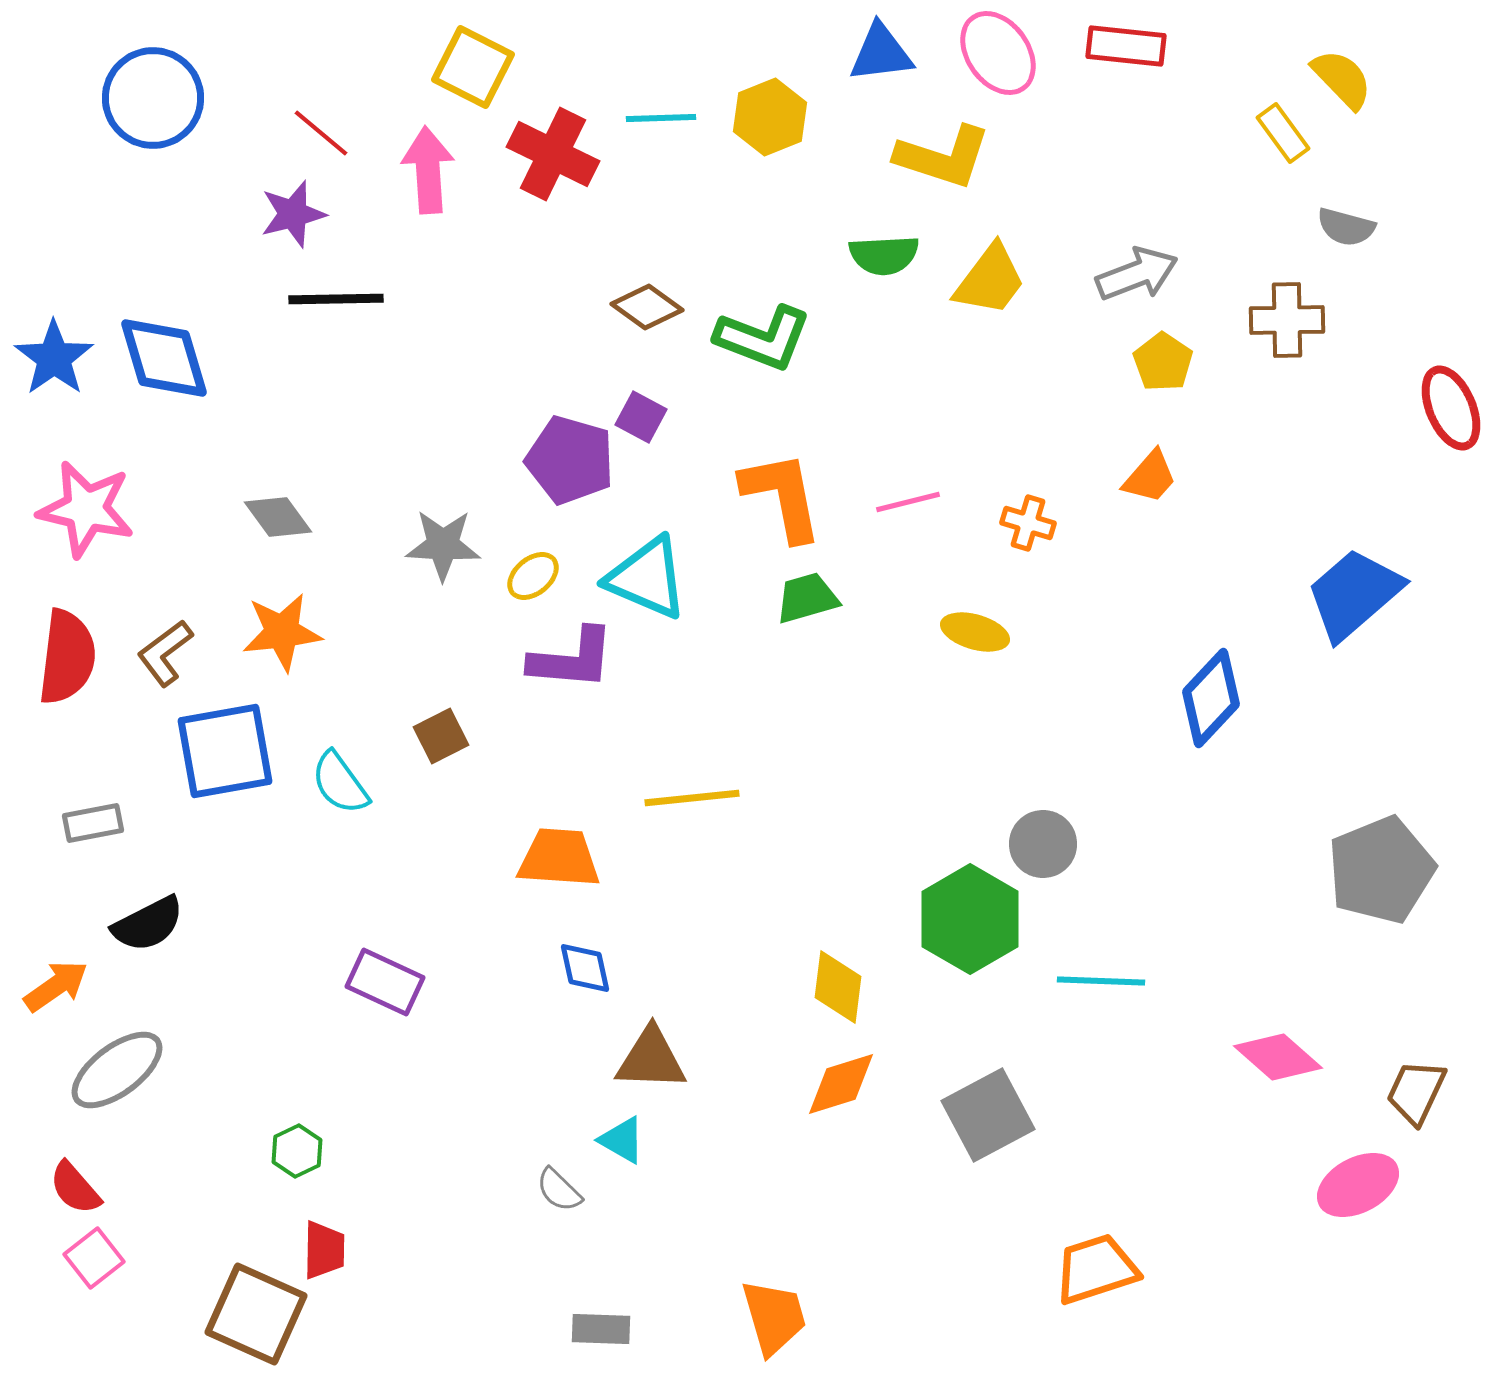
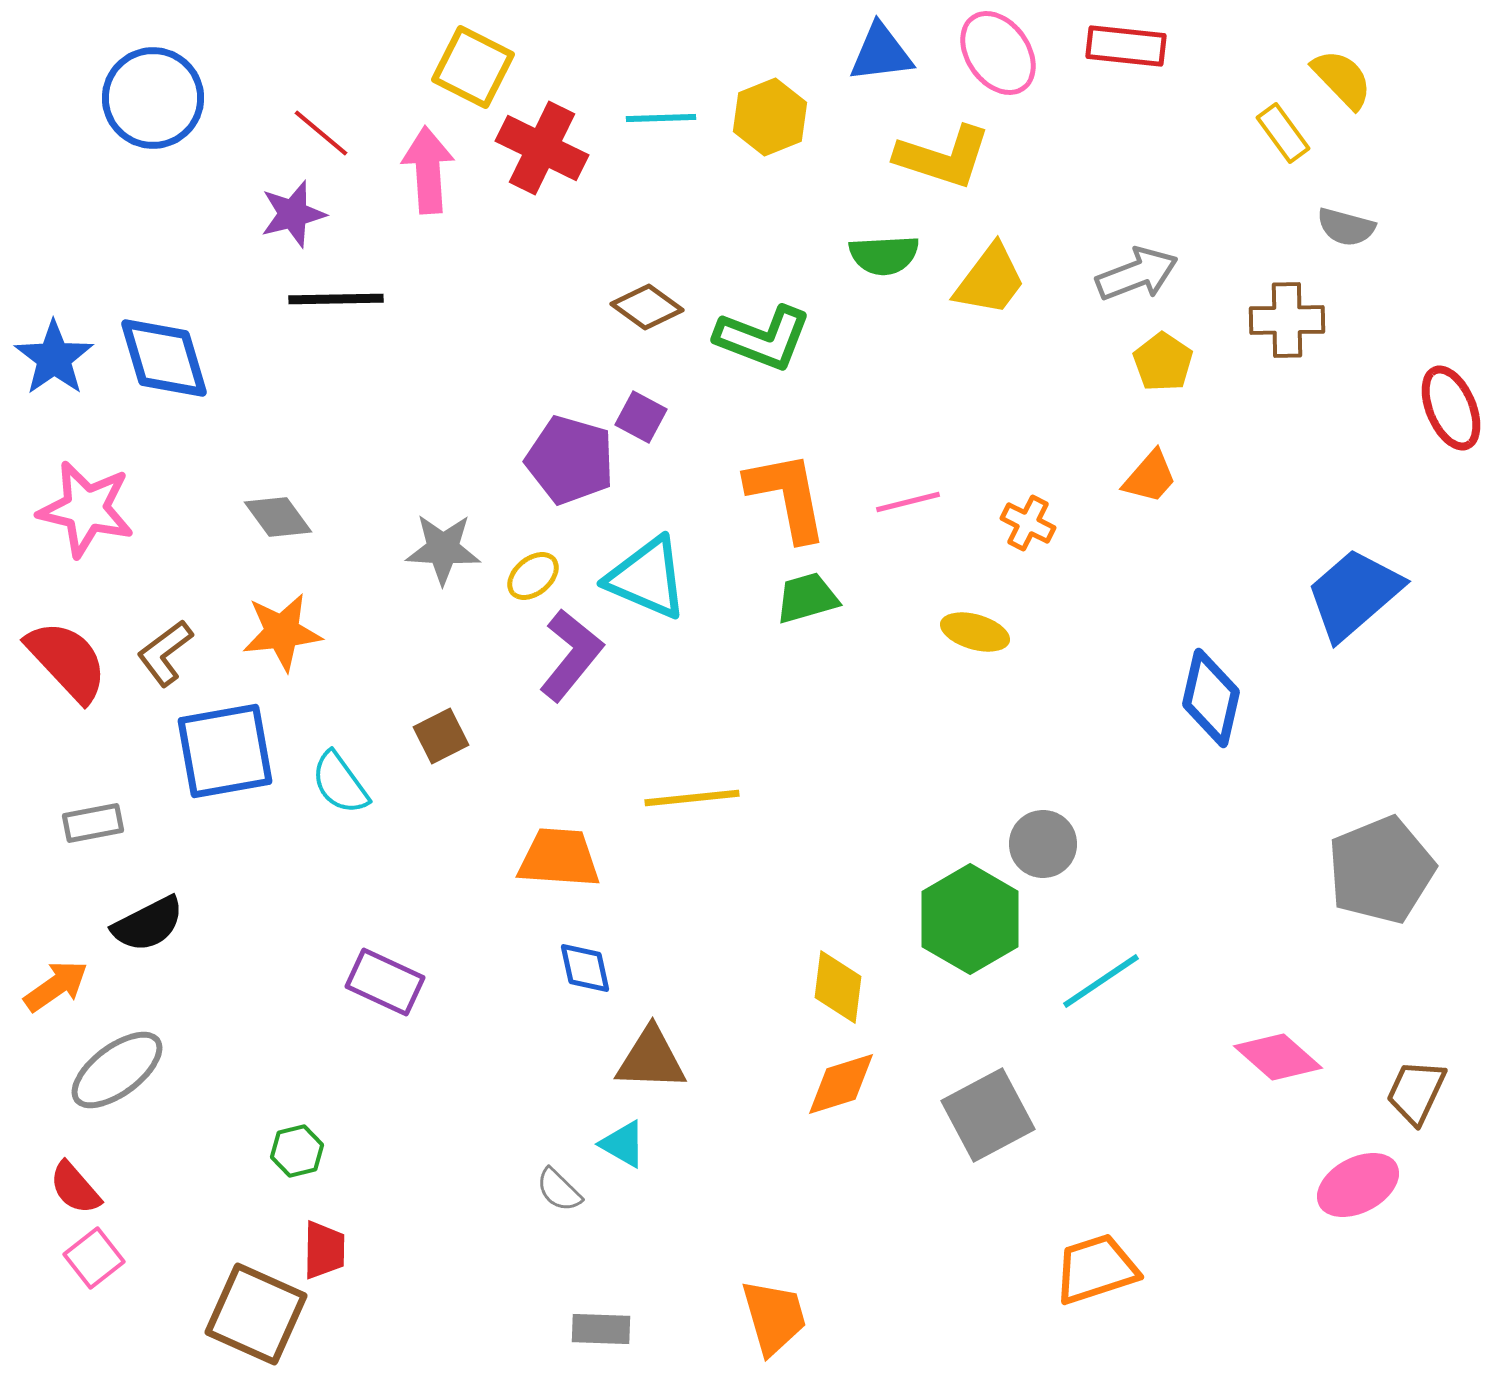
red cross at (553, 154): moved 11 px left, 6 px up
orange L-shape at (782, 496): moved 5 px right
orange cross at (1028, 523): rotated 10 degrees clockwise
gray star at (443, 545): moved 4 px down
red semicircle at (67, 657): moved 4 px down; rotated 50 degrees counterclockwise
purple L-shape at (572, 659): moved 1 px left, 4 px up; rotated 56 degrees counterclockwise
blue diamond at (1211, 698): rotated 30 degrees counterclockwise
cyan line at (1101, 981): rotated 36 degrees counterclockwise
cyan triangle at (622, 1140): moved 1 px right, 4 px down
green hexagon at (297, 1151): rotated 12 degrees clockwise
